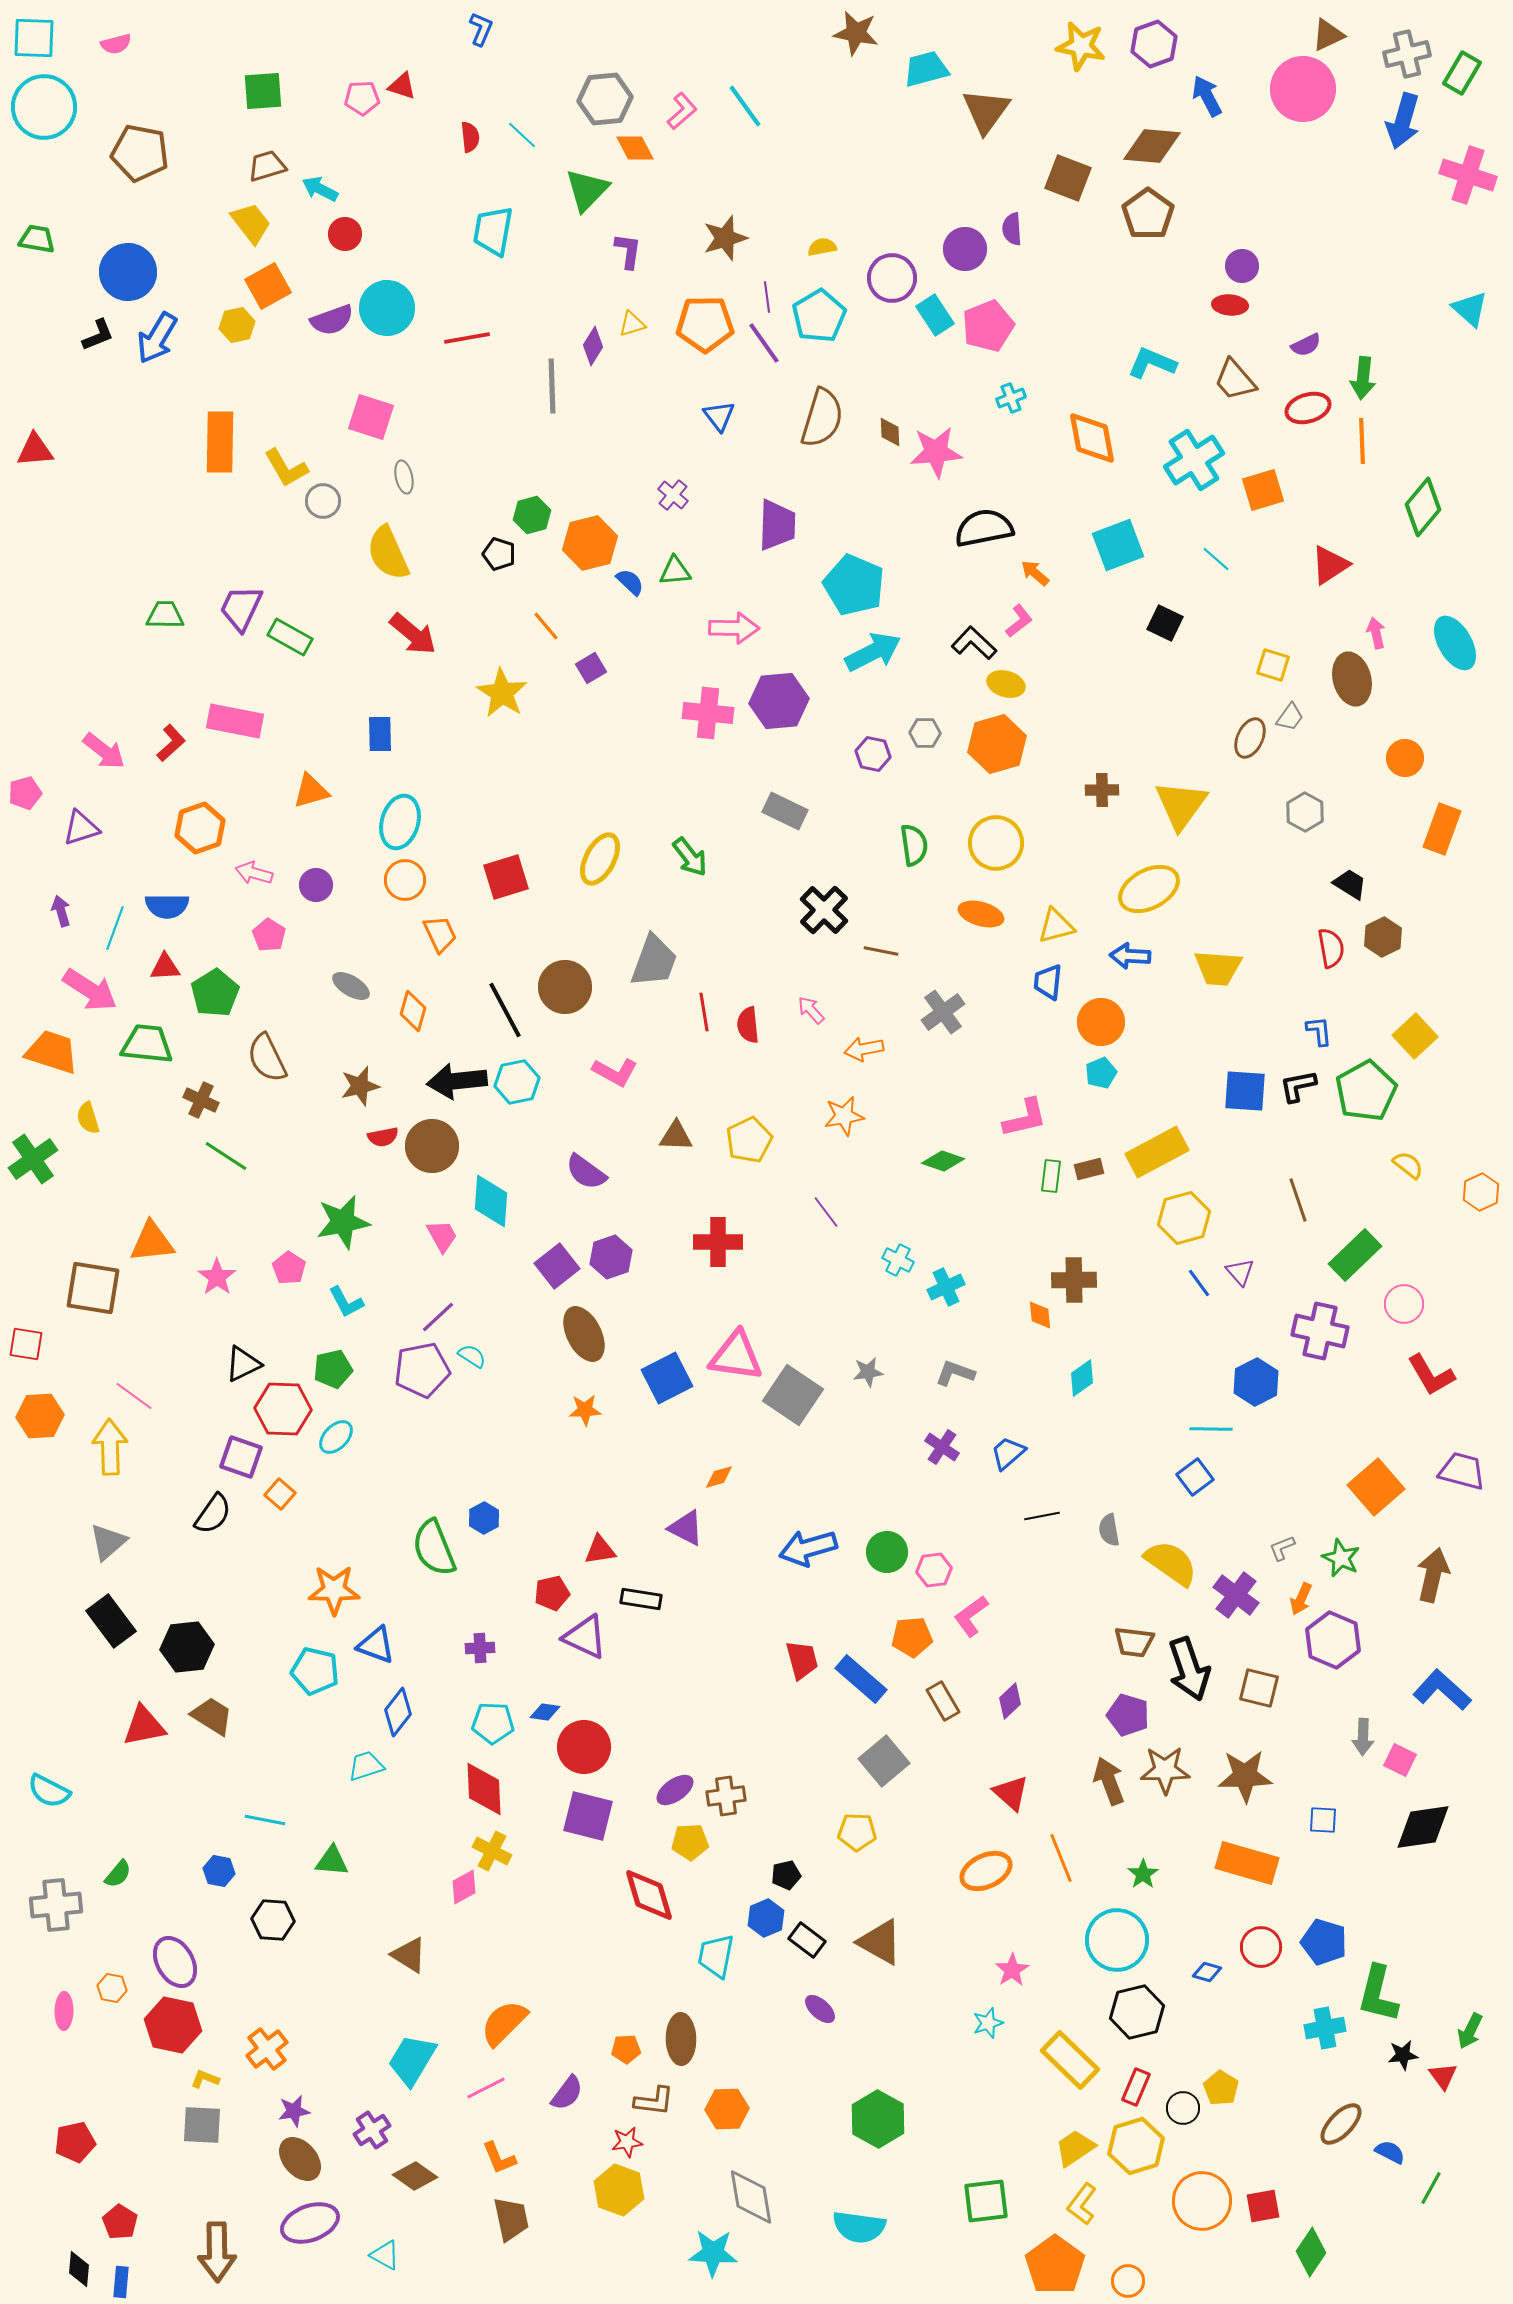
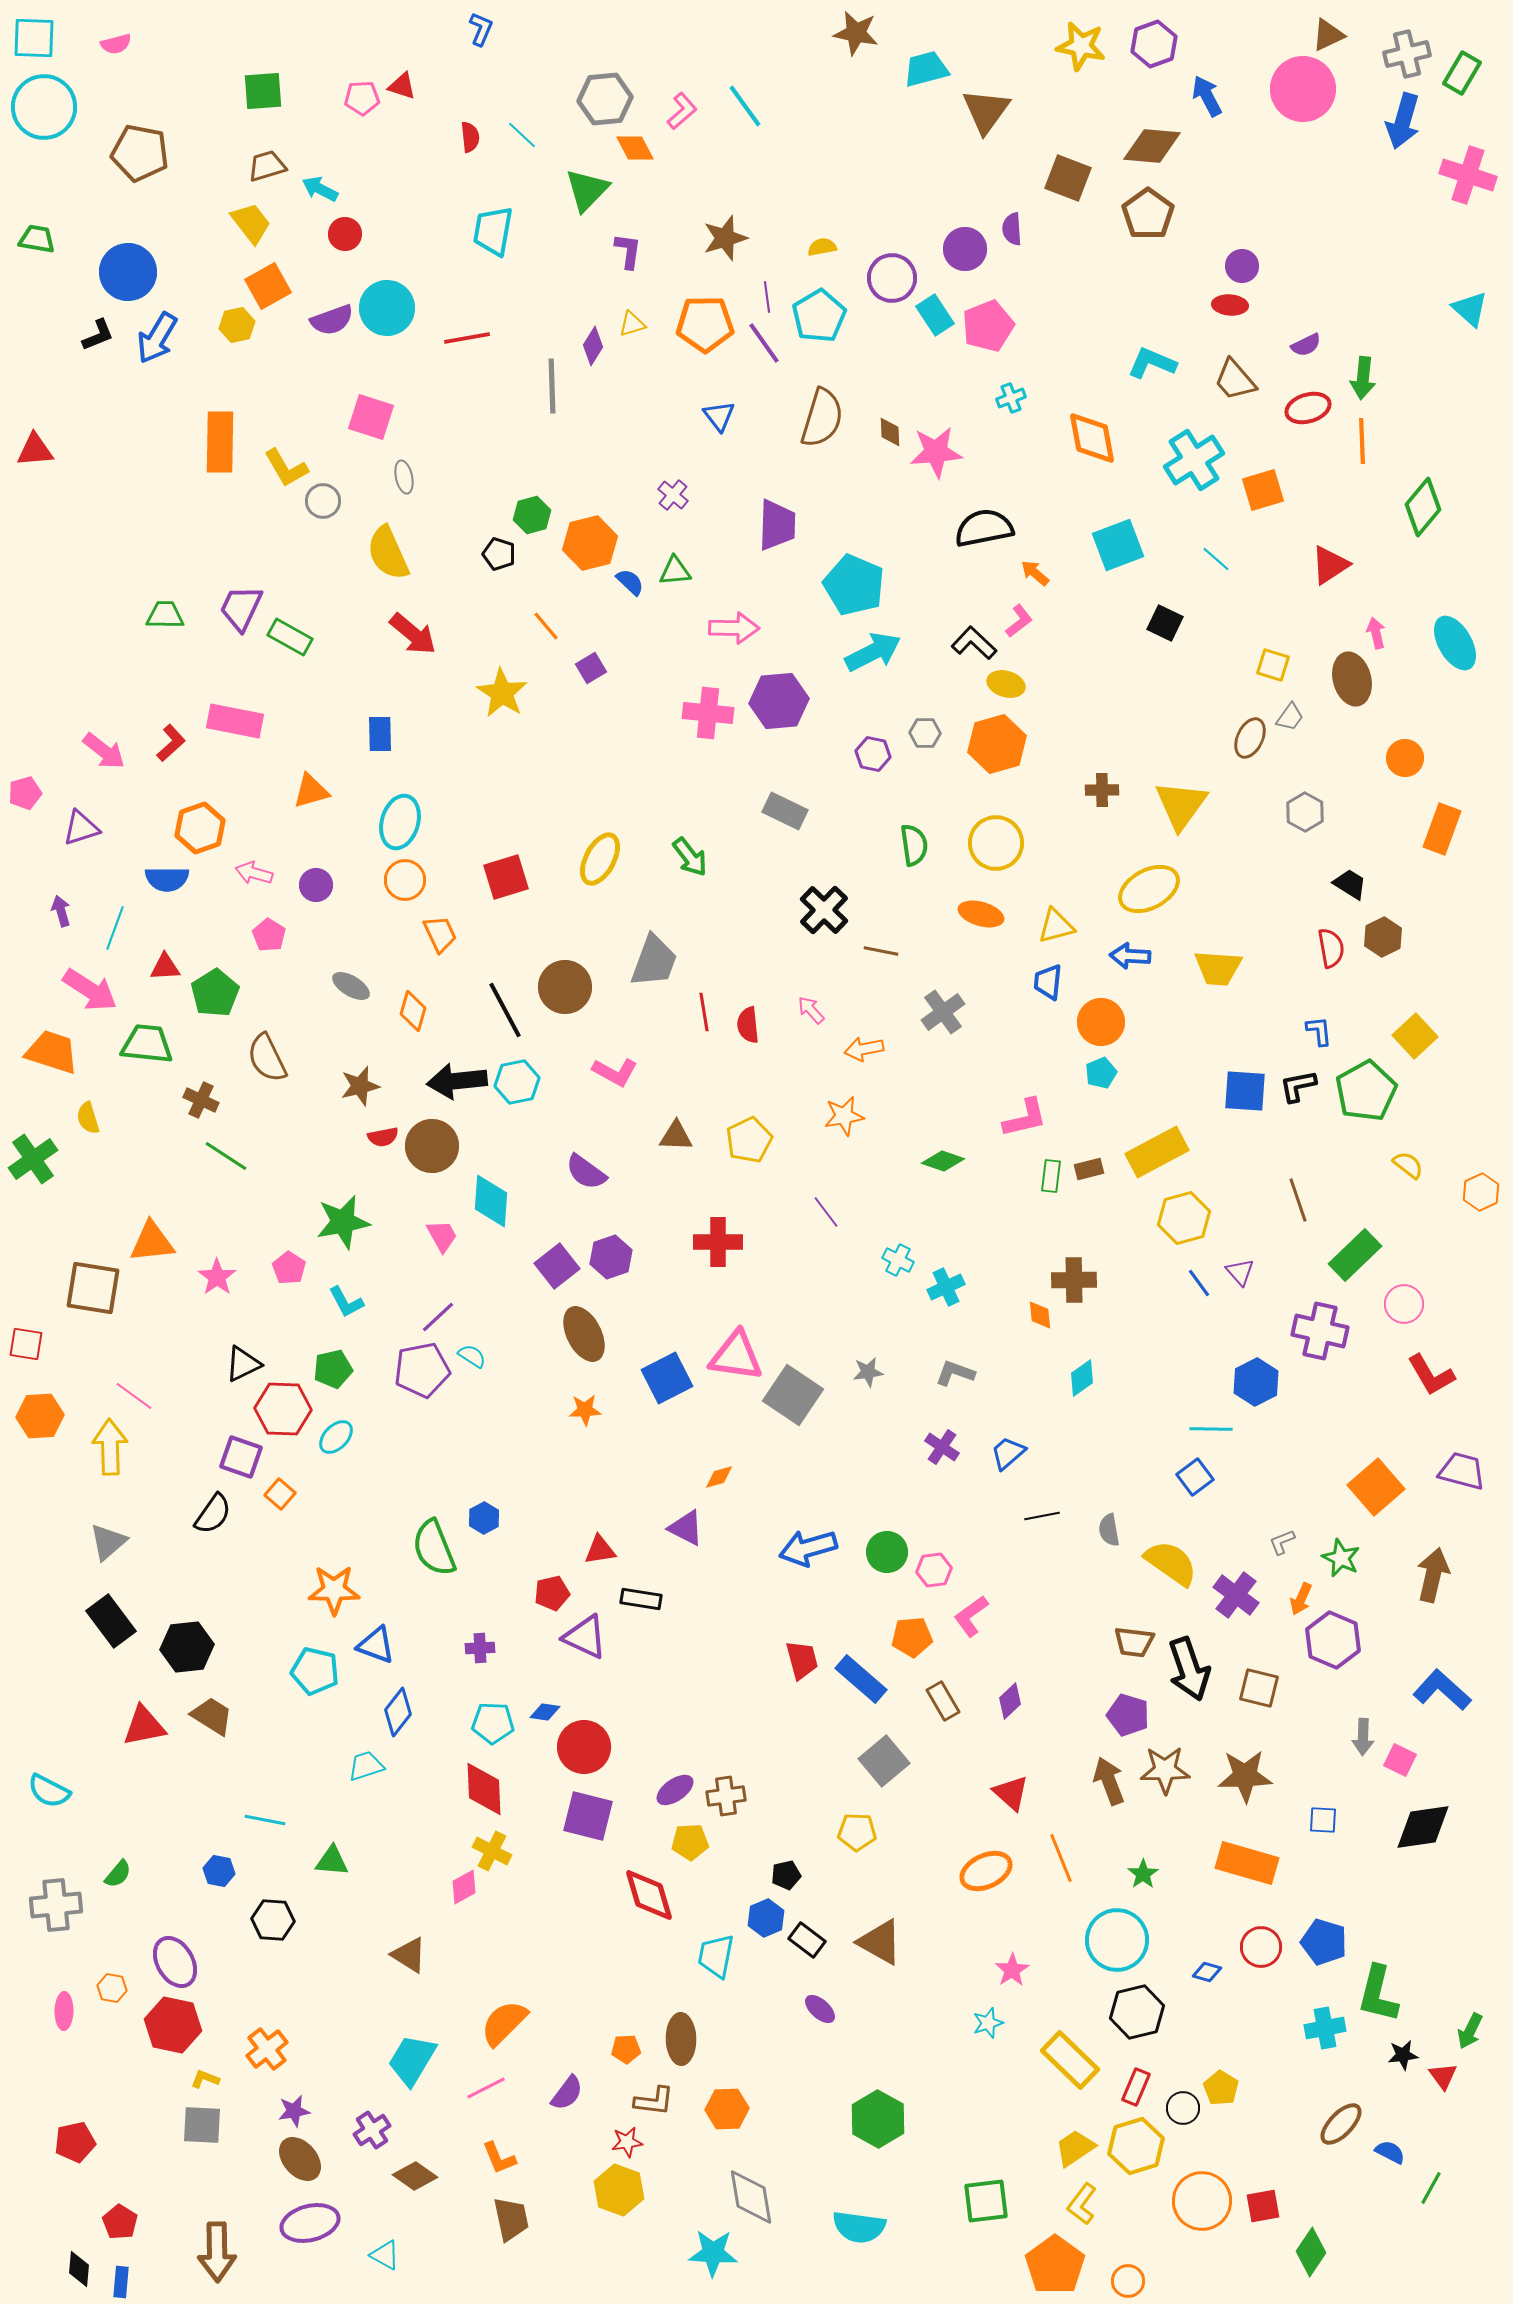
blue semicircle at (167, 906): moved 27 px up
gray L-shape at (1282, 1548): moved 6 px up
purple ellipse at (310, 2223): rotated 6 degrees clockwise
